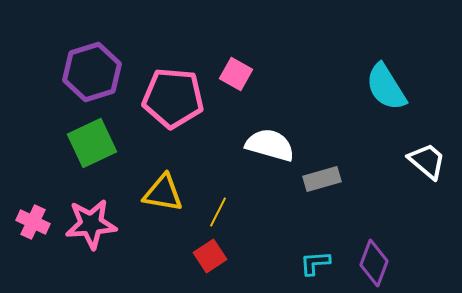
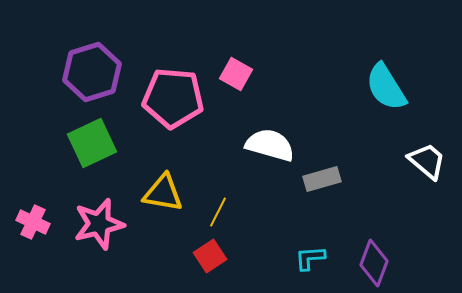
pink star: moved 8 px right; rotated 9 degrees counterclockwise
cyan L-shape: moved 5 px left, 5 px up
